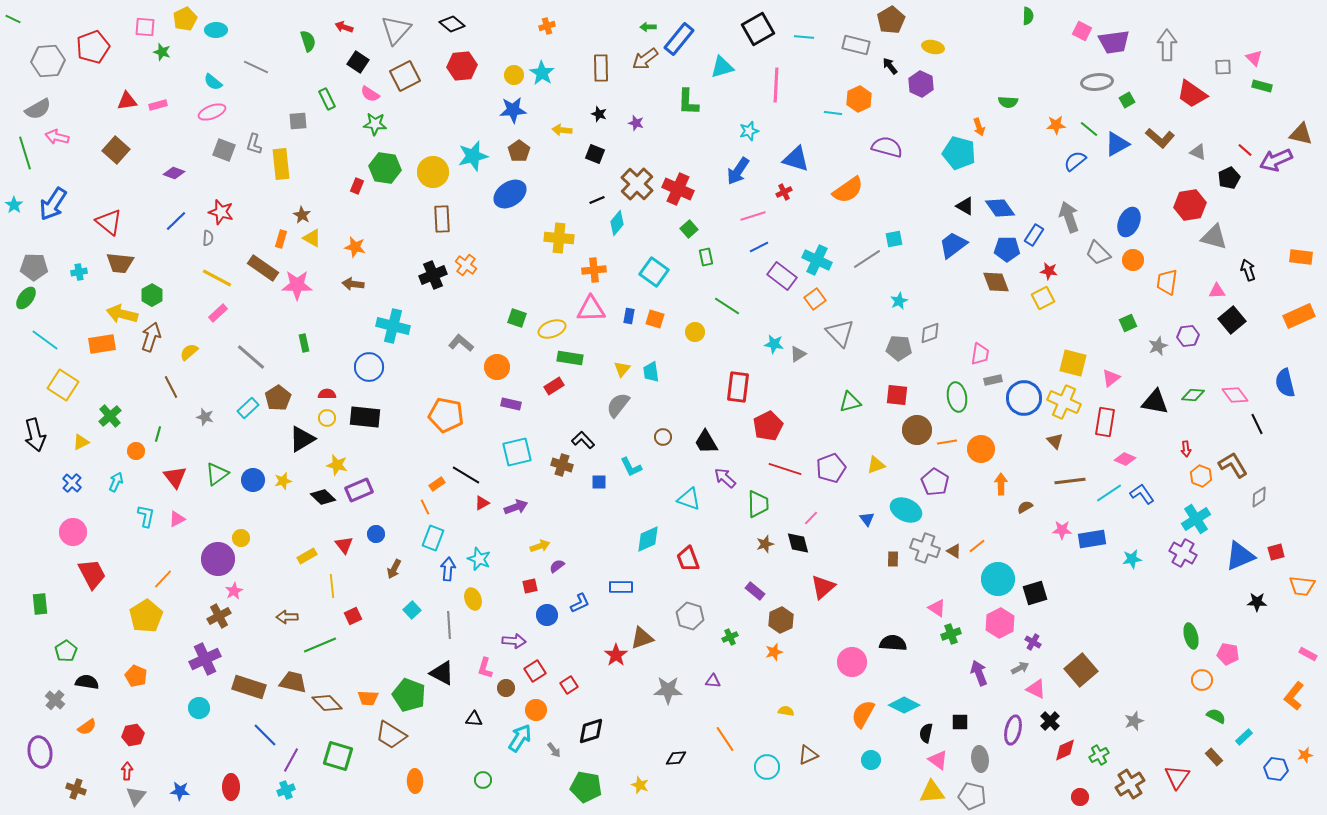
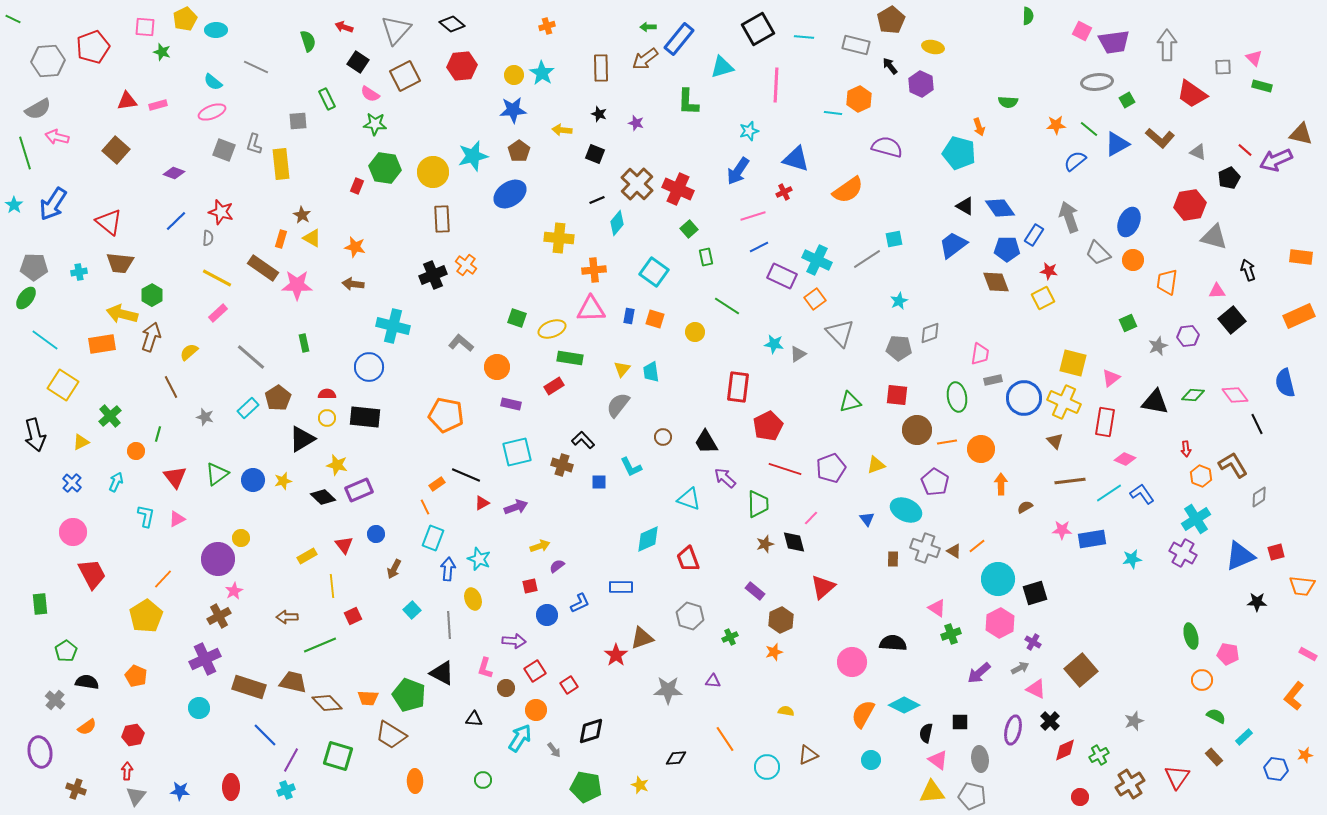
purple rectangle at (782, 276): rotated 12 degrees counterclockwise
black line at (466, 475): rotated 8 degrees counterclockwise
black diamond at (798, 543): moved 4 px left, 1 px up
purple arrow at (979, 673): rotated 110 degrees counterclockwise
